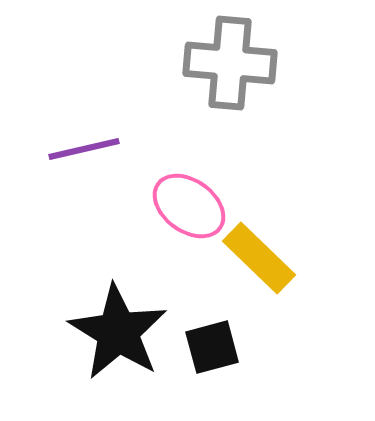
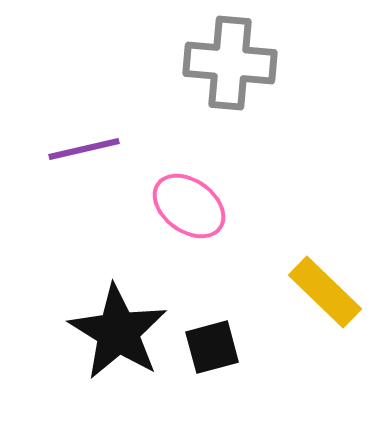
yellow rectangle: moved 66 px right, 34 px down
